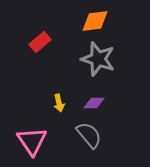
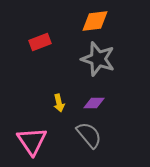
red rectangle: rotated 20 degrees clockwise
